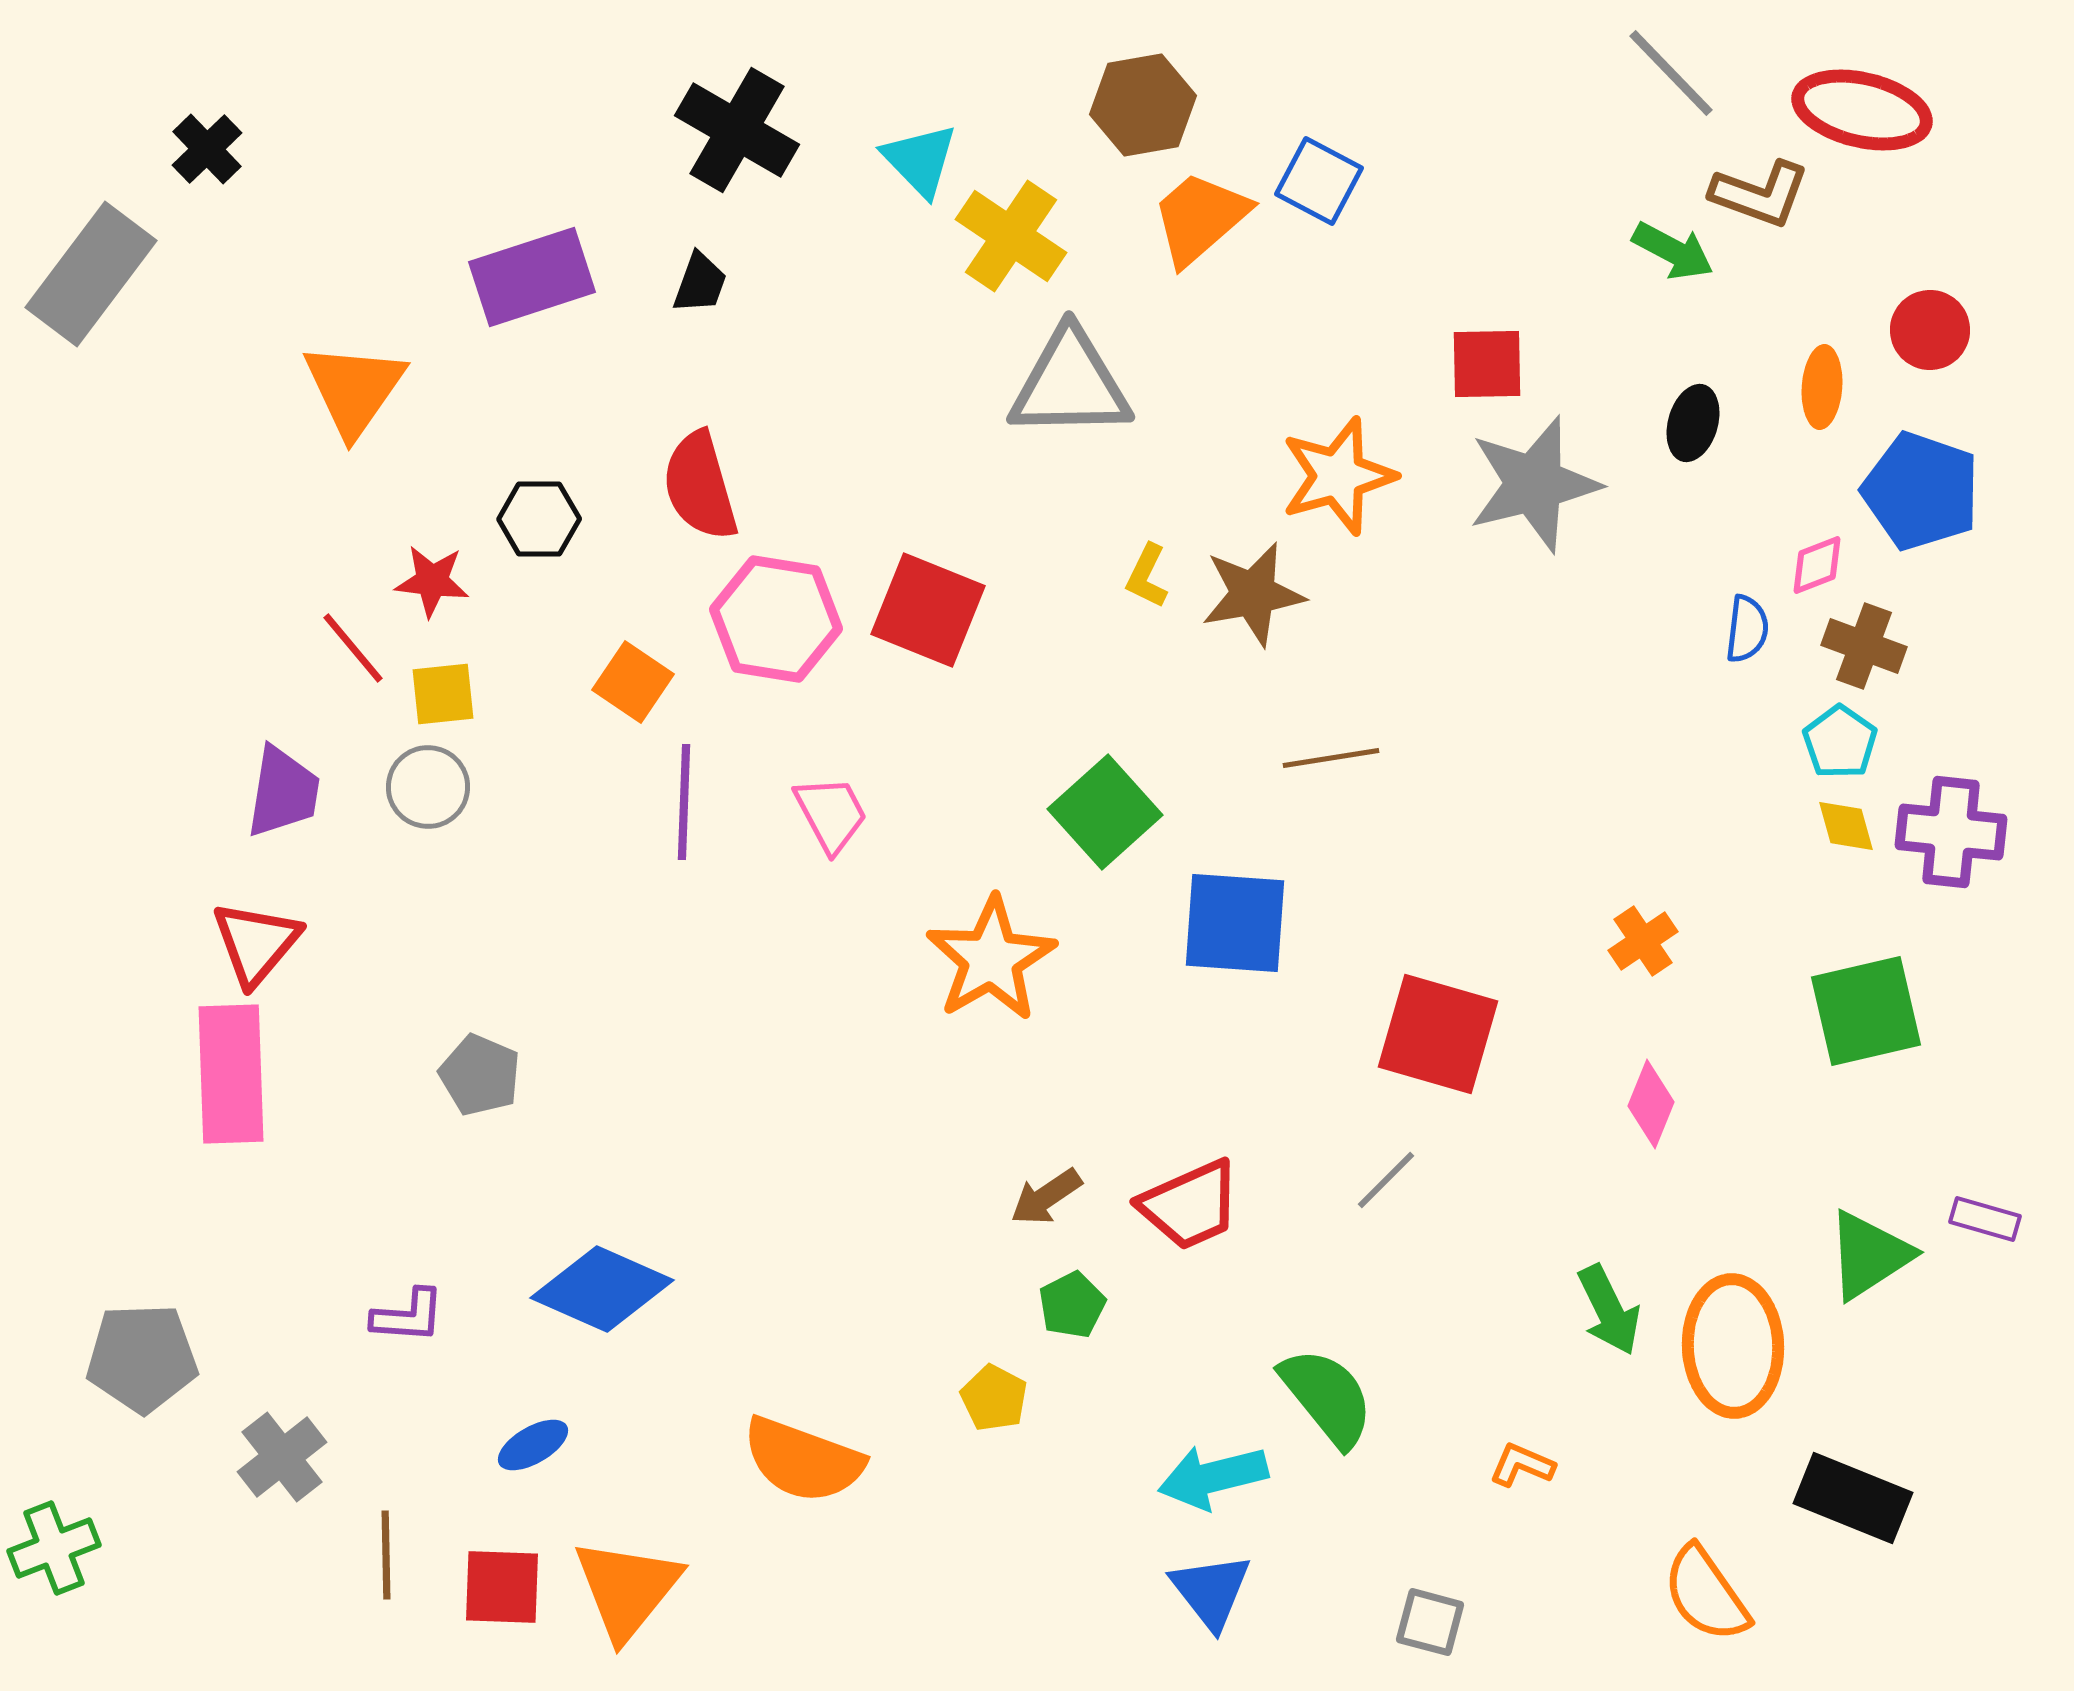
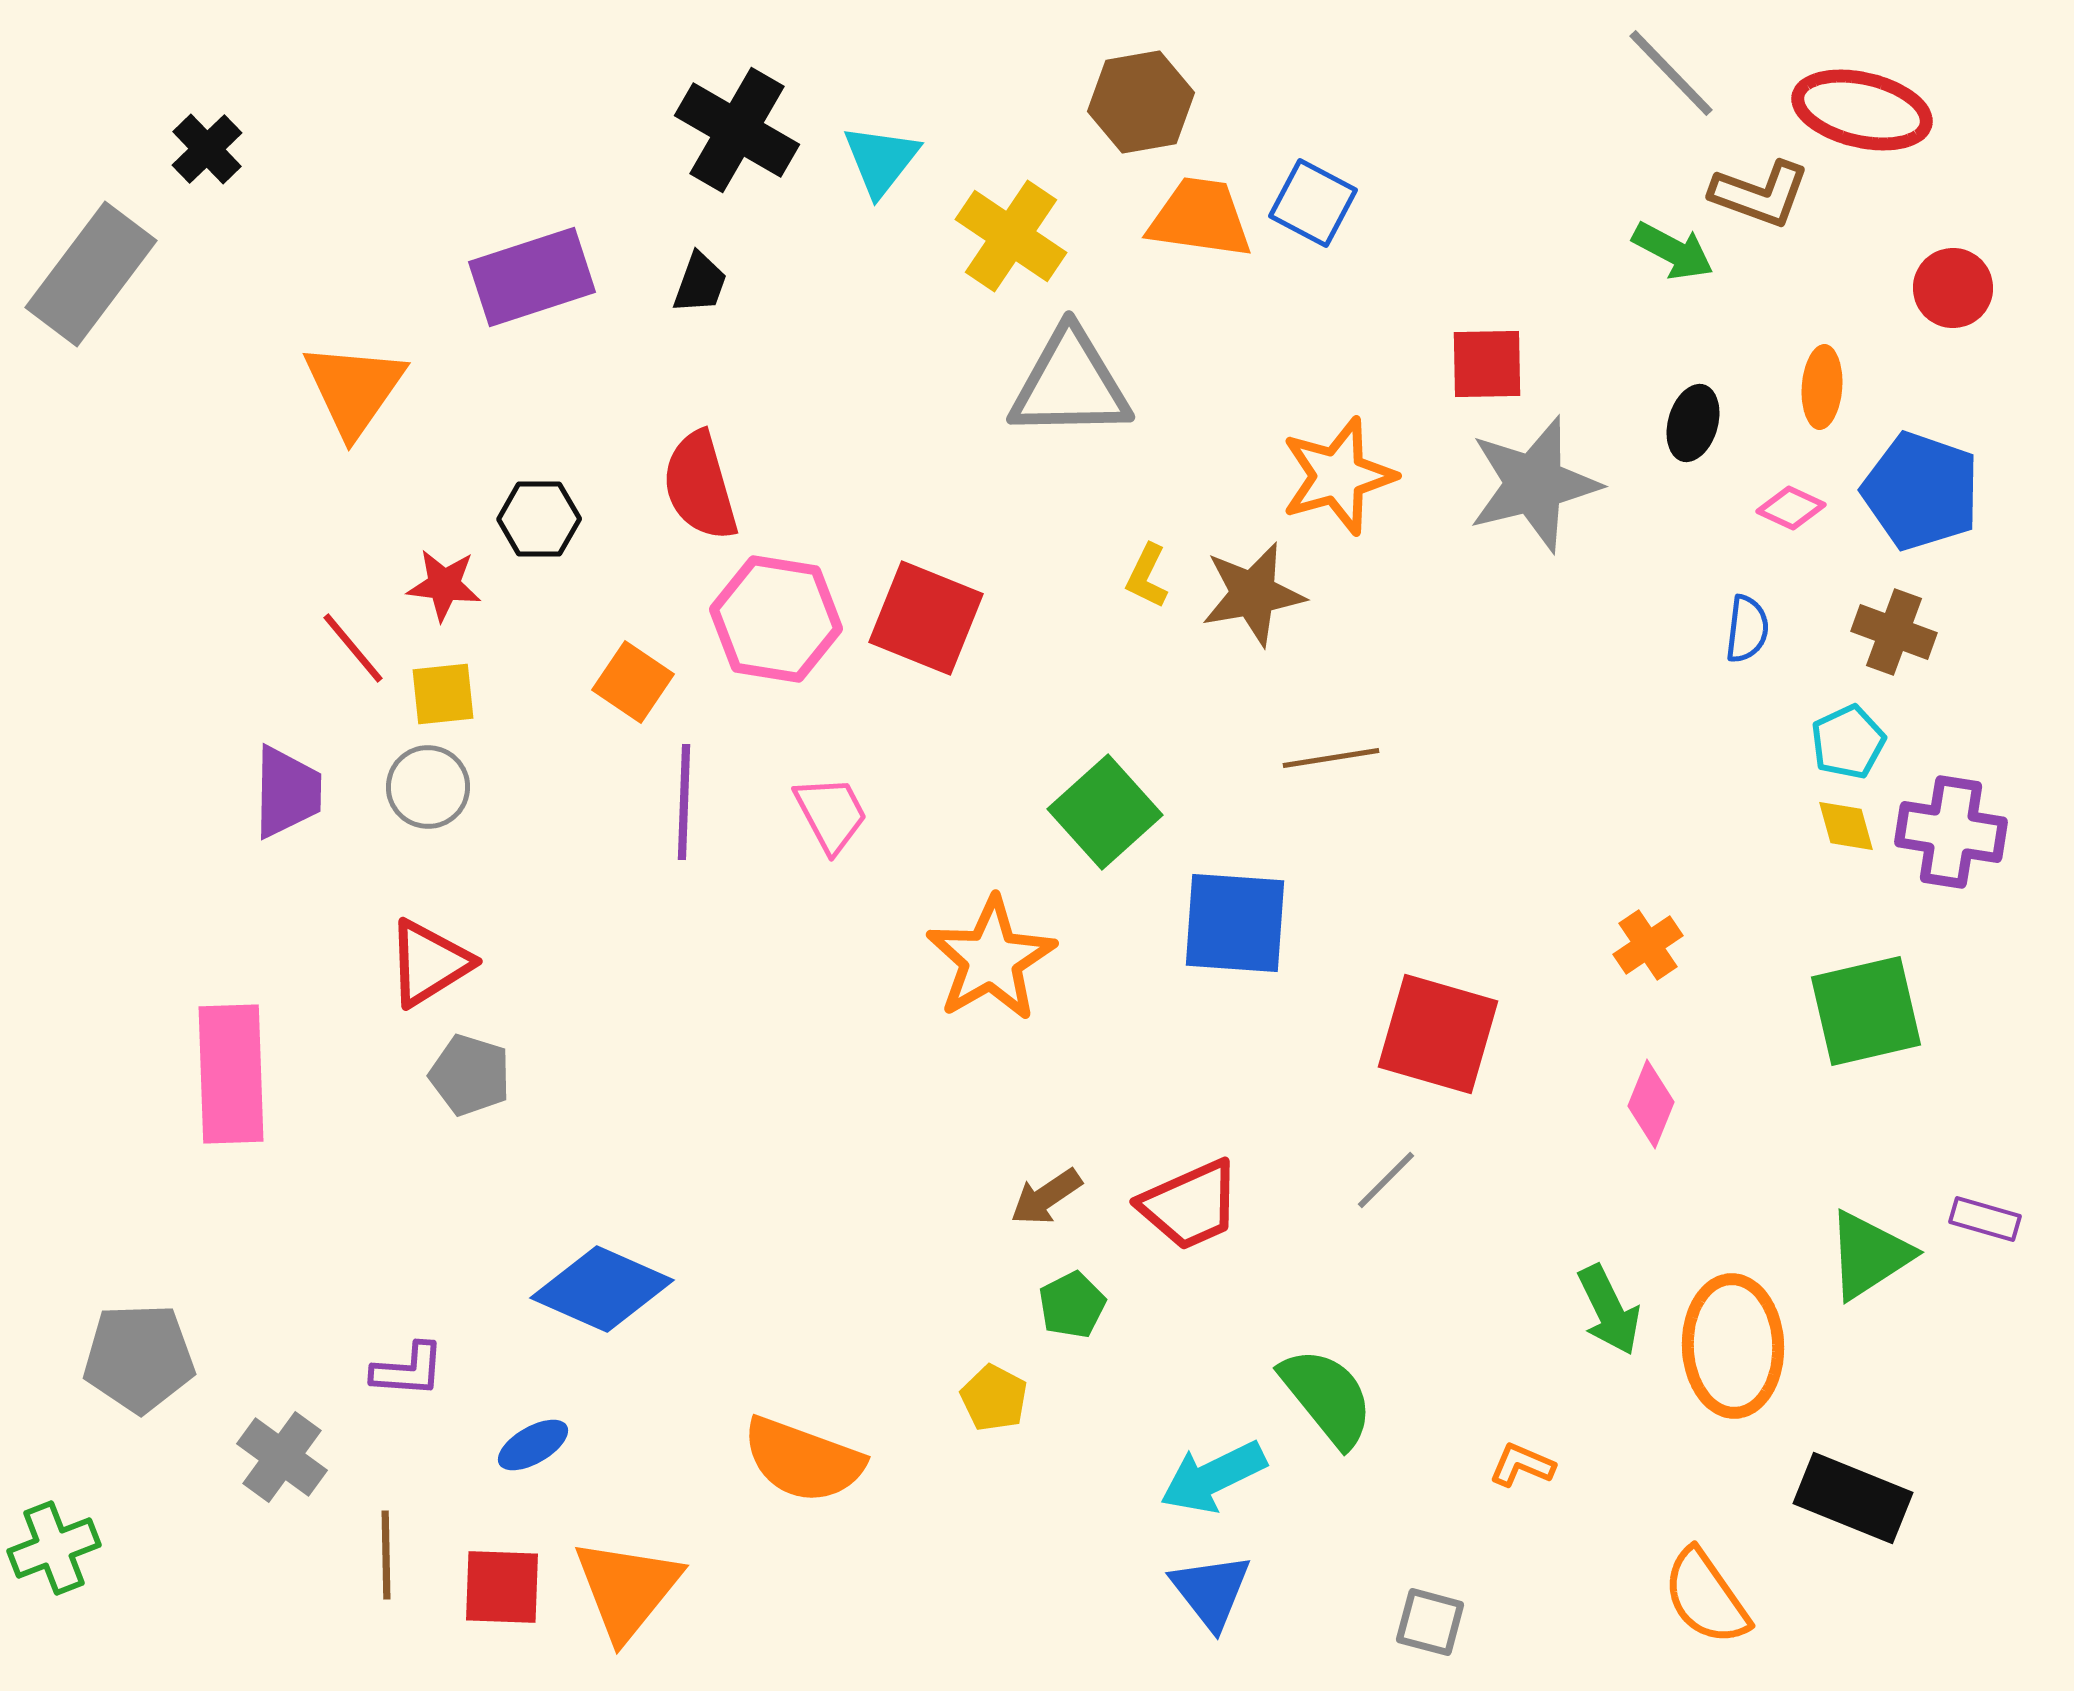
brown hexagon at (1143, 105): moved 2 px left, 3 px up
cyan triangle at (920, 160): moved 39 px left; rotated 22 degrees clockwise
blue square at (1319, 181): moved 6 px left, 22 px down
orange trapezoid at (1200, 218): rotated 49 degrees clockwise
red circle at (1930, 330): moved 23 px right, 42 px up
pink diamond at (1817, 565): moved 26 px left, 57 px up; rotated 46 degrees clockwise
red star at (432, 581): moved 12 px right, 4 px down
red square at (928, 610): moved 2 px left, 8 px down
brown cross at (1864, 646): moved 30 px right, 14 px up
cyan pentagon at (1840, 742): moved 8 px right; rotated 12 degrees clockwise
purple trapezoid at (283, 792): moved 4 px right; rotated 8 degrees counterclockwise
purple cross at (1951, 832): rotated 3 degrees clockwise
orange cross at (1643, 941): moved 5 px right, 4 px down
red triangle at (256, 943): moved 173 px right, 20 px down; rotated 18 degrees clockwise
gray pentagon at (480, 1075): moved 10 px left; rotated 6 degrees counterclockwise
purple L-shape at (408, 1316): moved 54 px down
gray pentagon at (142, 1358): moved 3 px left
gray cross at (282, 1457): rotated 16 degrees counterclockwise
cyan arrow at (1213, 1477): rotated 12 degrees counterclockwise
orange semicircle at (1706, 1594): moved 3 px down
